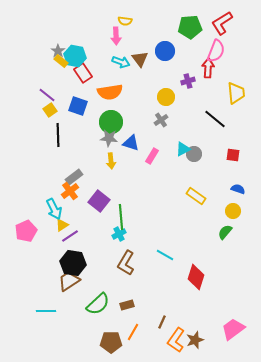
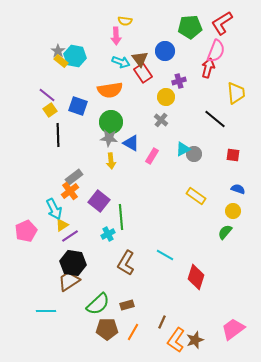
red arrow at (208, 68): rotated 12 degrees clockwise
red rectangle at (83, 73): moved 60 px right
purple cross at (188, 81): moved 9 px left
orange semicircle at (110, 92): moved 2 px up
gray cross at (161, 120): rotated 16 degrees counterclockwise
blue triangle at (131, 143): rotated 12 degrees clockwise
cyan cross at (119, 234): moved 11 px left
brown pentagon at (111, 342): moved 4 px left, 13 px up
